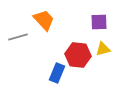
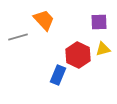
red hexagon: rotated 20 degrees clockwise
blue rectangle: moved 1 px right, 2 px down
